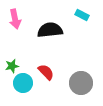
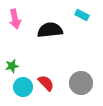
red semicircle: moved 11 px down
cyan circle: moved 4 px down
